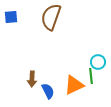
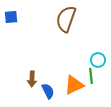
brown semicircle: moved 15 px right, 2 px down
cyan circle: moved 2 px up
